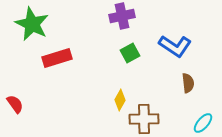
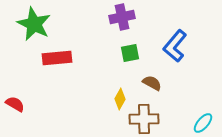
purple cross: moved 1 px down
green star: moved 2 px right
blue L-shape: rotated 96 degrees clockwise
green square: rotated 18 degrees clockwise
red rectangle: rotated 12 degrees clockwise
brown semicircle: moved 36 px left; rotated 54 degrees counterclockwise
yellow diamond: moved 1 px up
red semicircle: rotated 24 degrees counterclockwise
